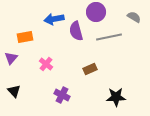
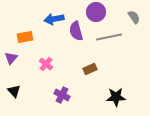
gray semicircle: rotated 24 degrees clockwise
